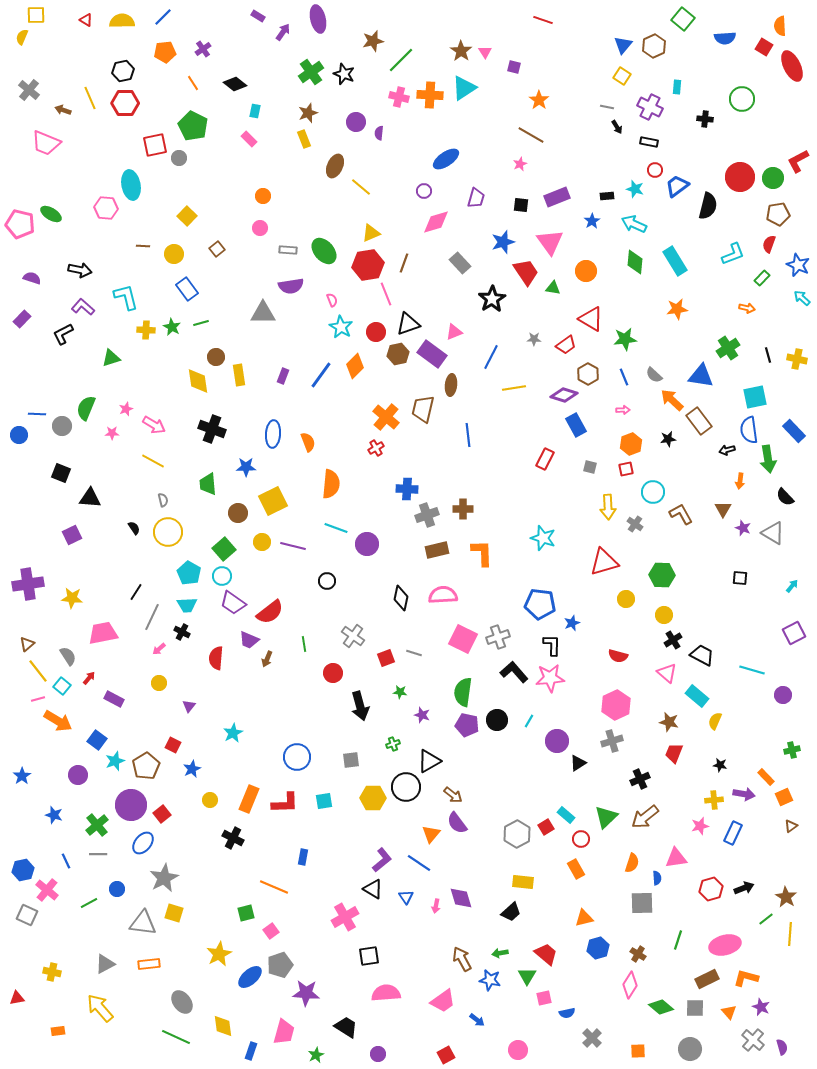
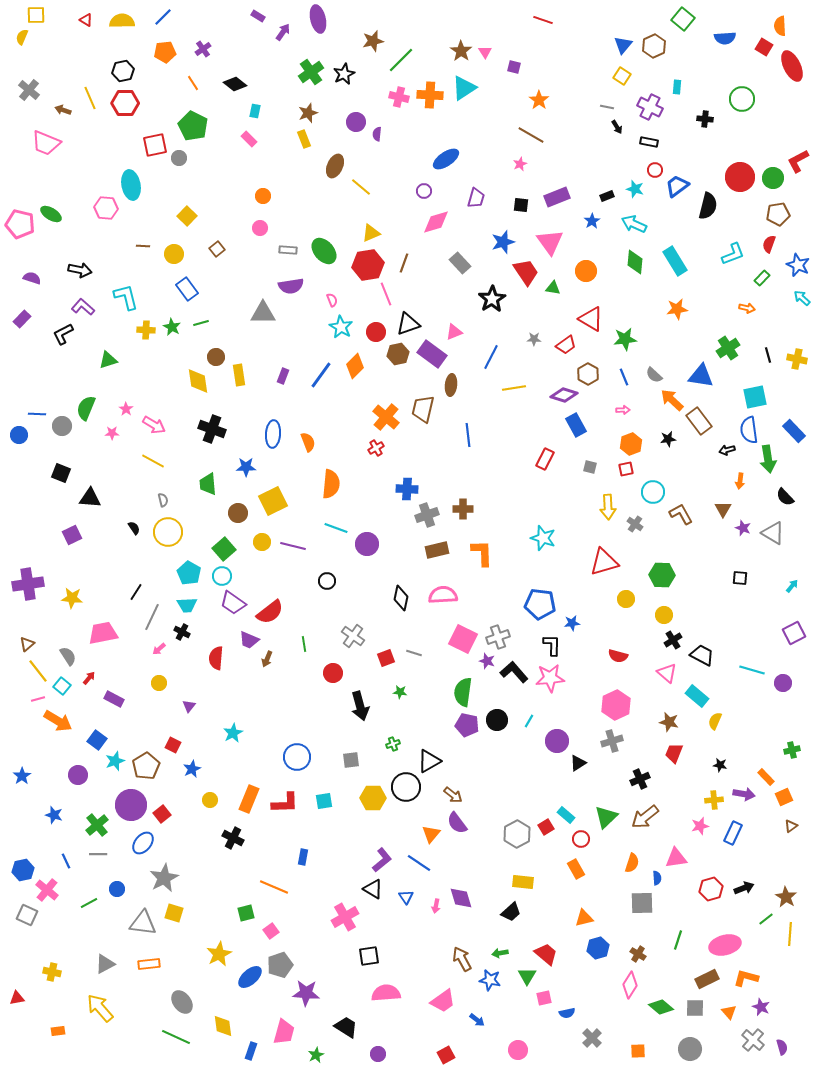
black star at (344, 74): rotated 25 degrees clockwise
purple semicircle at (379, 133): moved 2 px left, 1 px down
black rectangle at (607, 196): rotated 16 degrees counterclockwise
green triangle at (111, 358): moved 3 px left, 2 px down
pink star at (126, 409): rotated 16 degrees counterclockwise
blue star at (572, 623): rotated 14 degrees clockwise
purple circle at (783, 695): moved 12 px up
purple star at (422, 715): moved 65 px right, 54 px up
